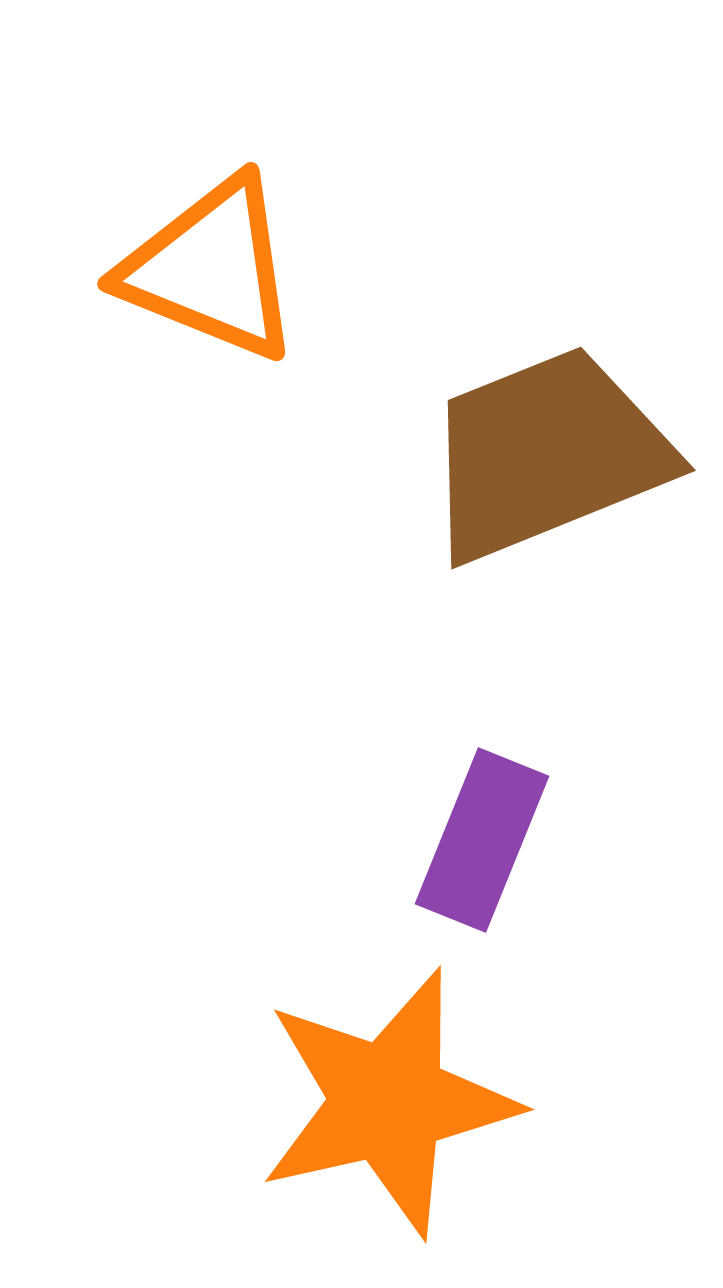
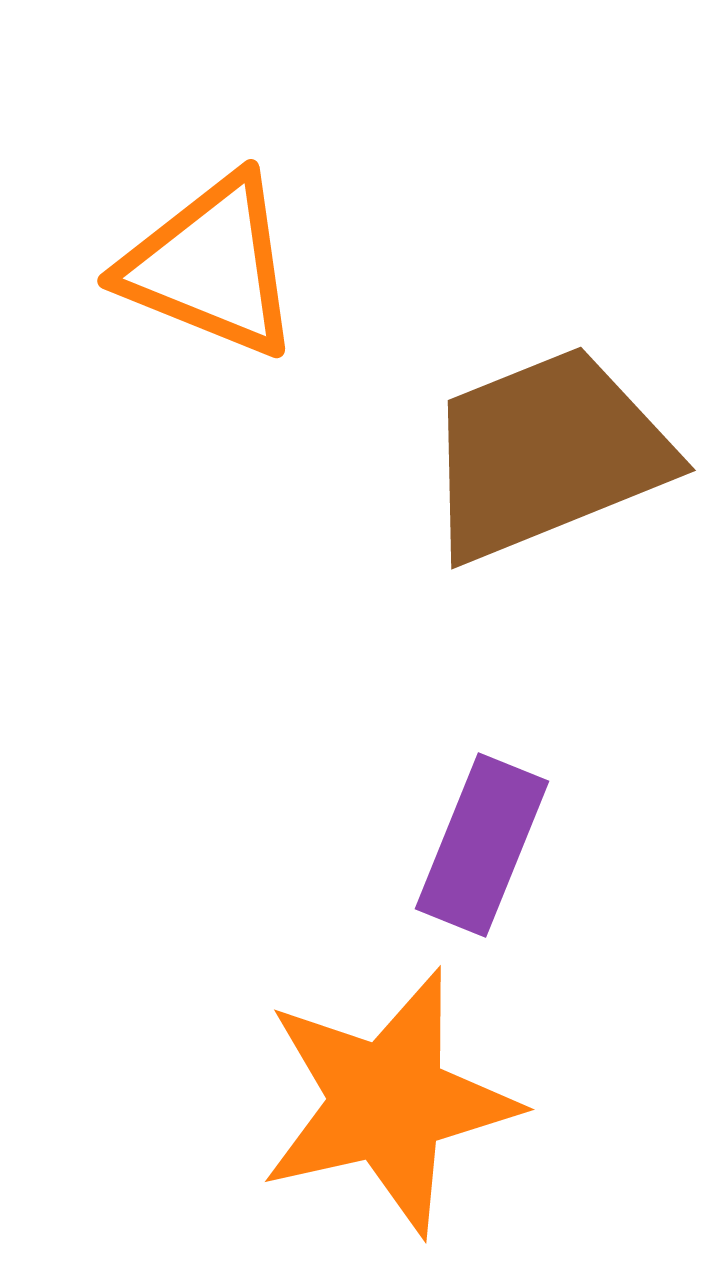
orange triangle: moved 3 px up
purple rectangle: moved 5 px down
